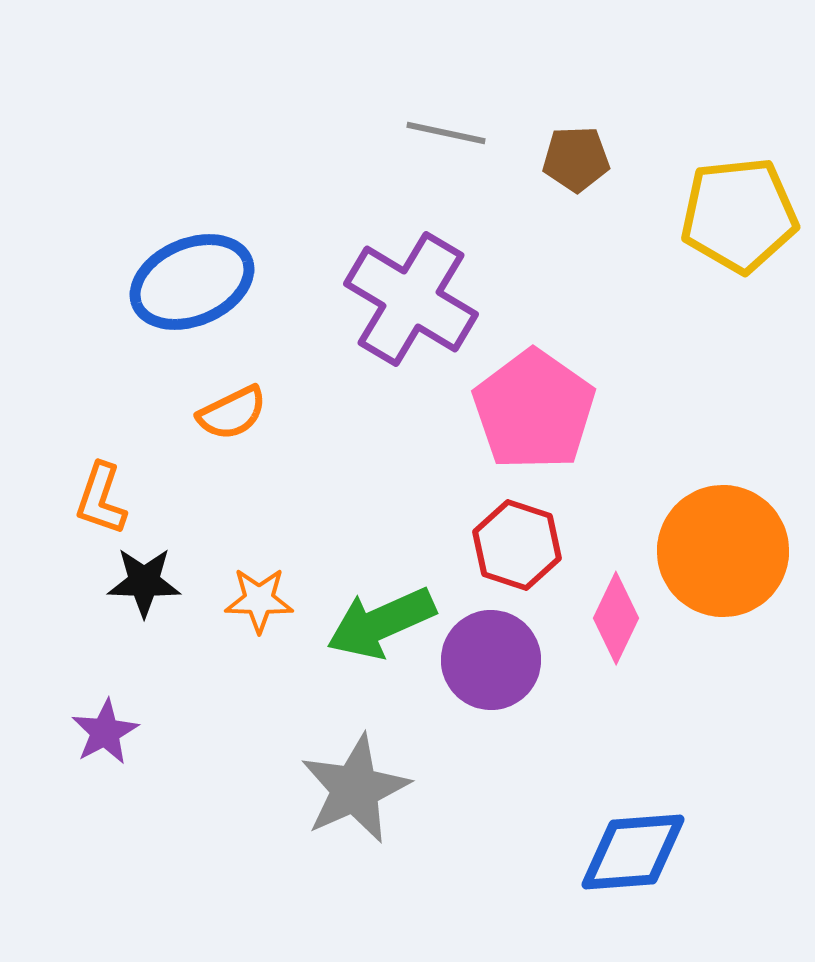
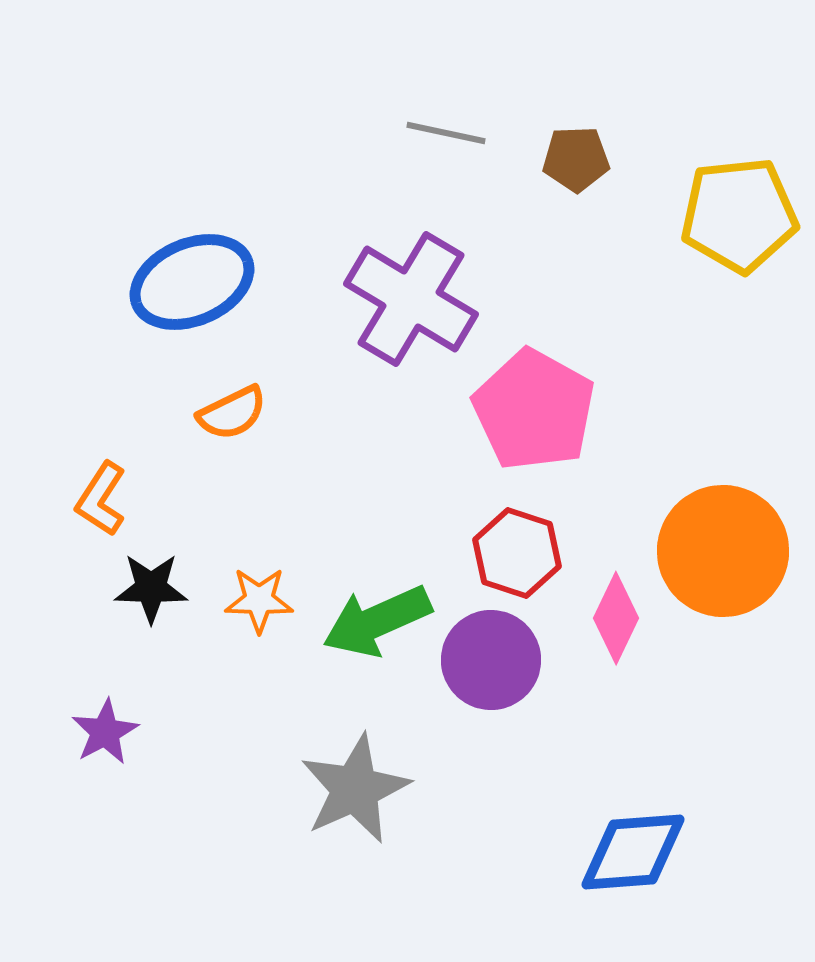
pink pentagon: rotated 6 degrees counterclockwise
orange L-shape: rotated 14 degrees clockwise
red hexagon: moved 8 px down
black star: moved 7 px right, 6 px down
green arrow: moved 4 px left, 2 px up
